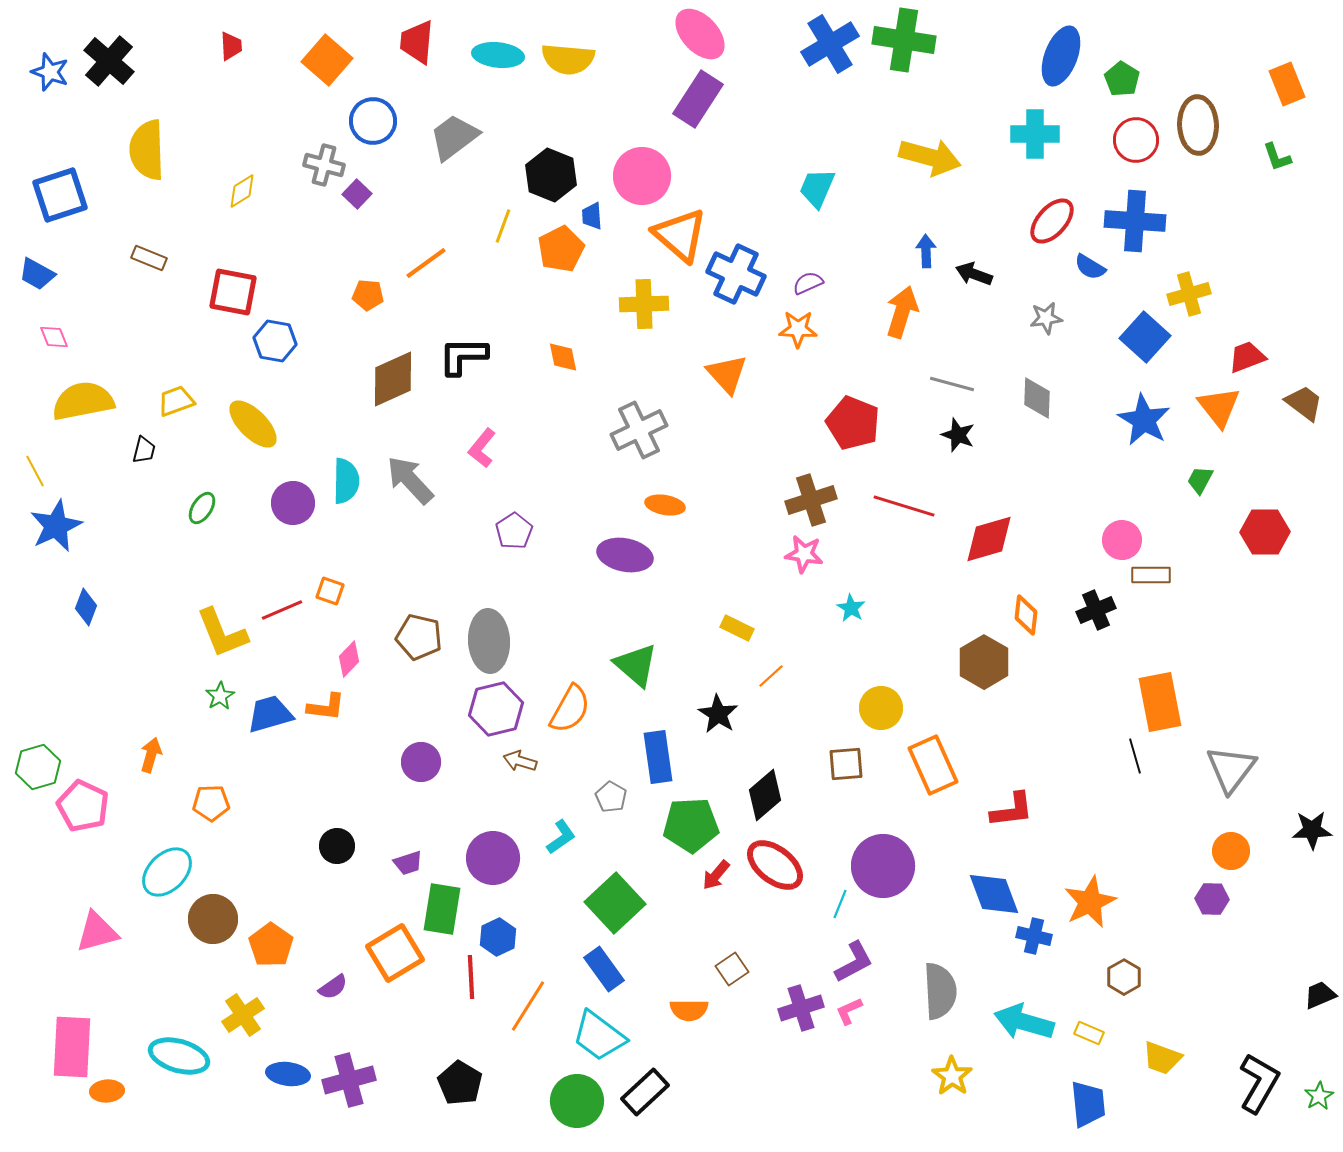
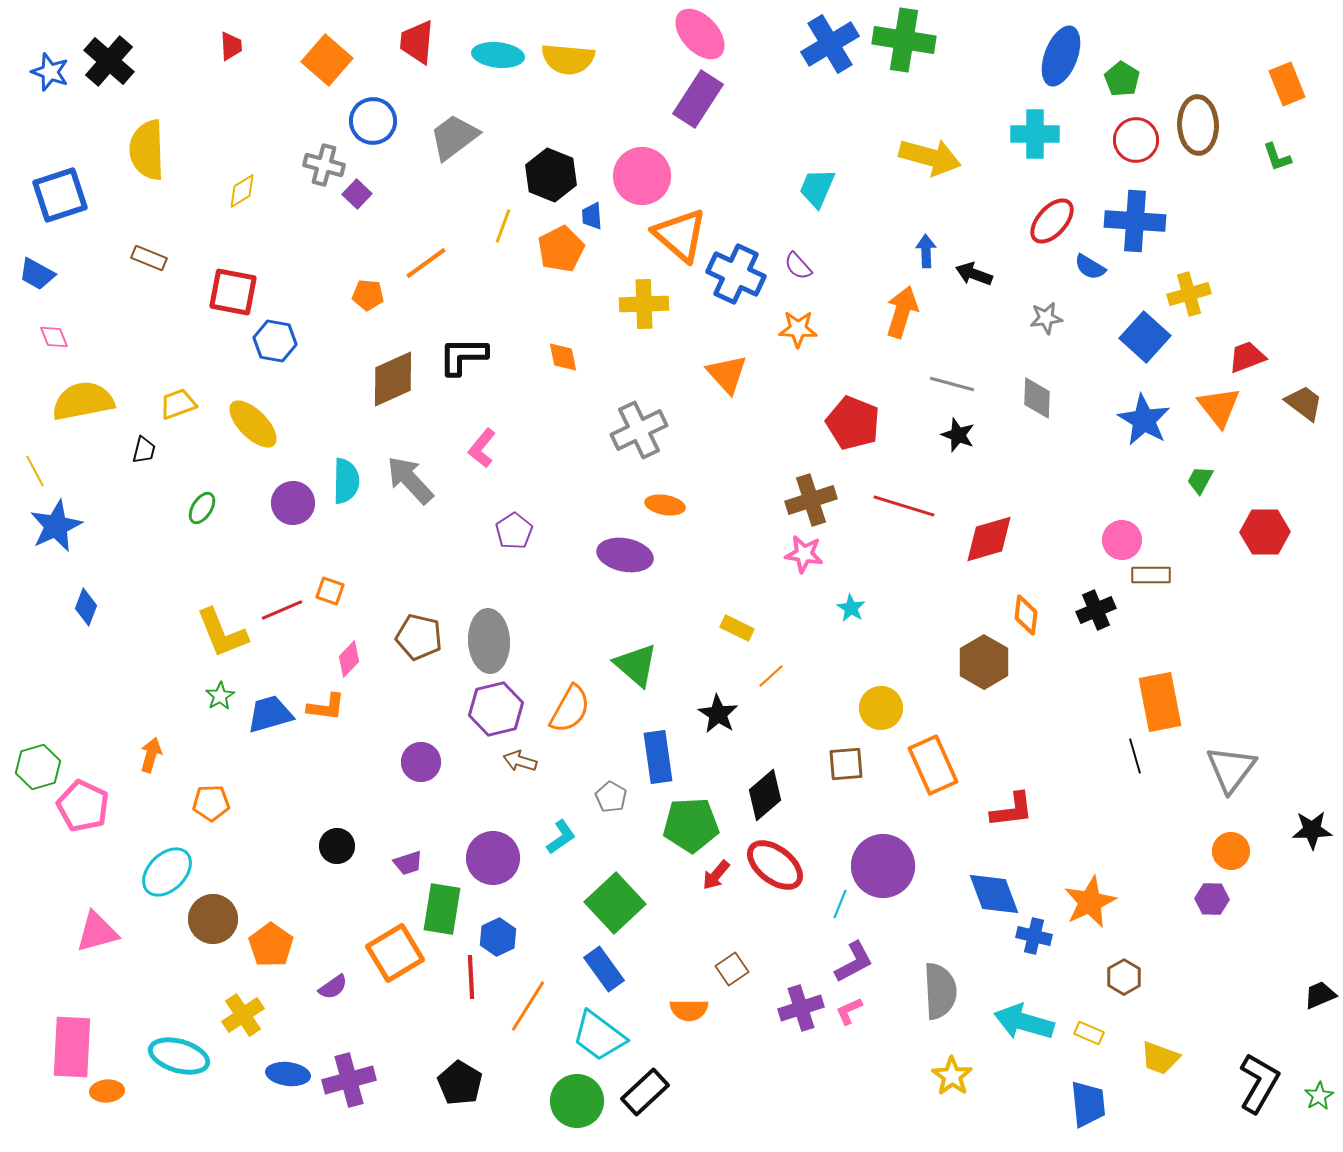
purple semicircle at (808, 283): moved 10 px left, 17 px up; rotated 108 degrees counterclockwise
yellow trapezoid at (176, 401): moved 2 px right, 3 px down
yellow trapezoid at (1162, 1058): moved 2 px left
